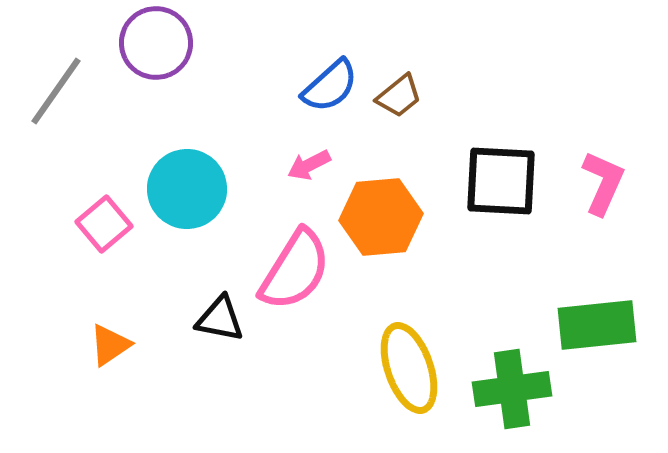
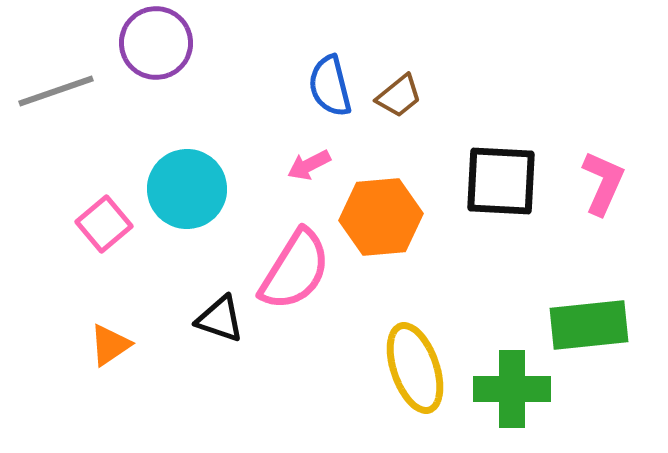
blue semicircle: rotated 118 degrees clockwise
gray line: rotated 36 degrees clockwise
black triangle: rotated 8 degrees clockwise
green rectangle: moved 8 px left
yellow ellipse: moved 6 px right
green cross: rotated 8 degrees clockwise
